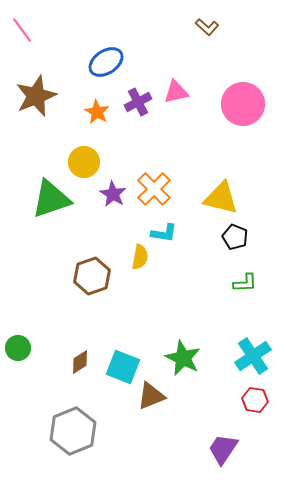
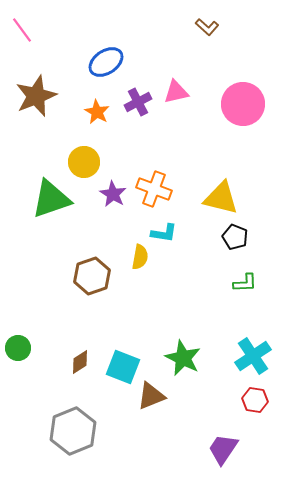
orange cross: rotated 24 degrees counterclockwise
